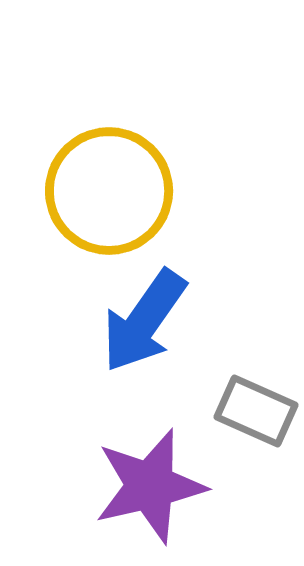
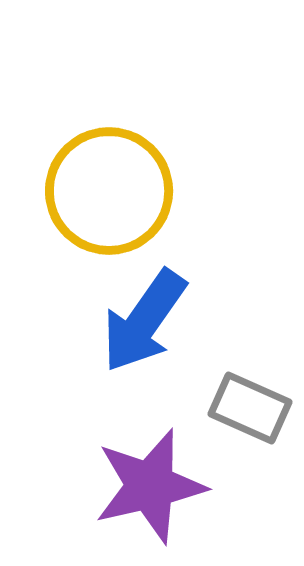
gray rectangle: moved 6 px left, 3 px up
